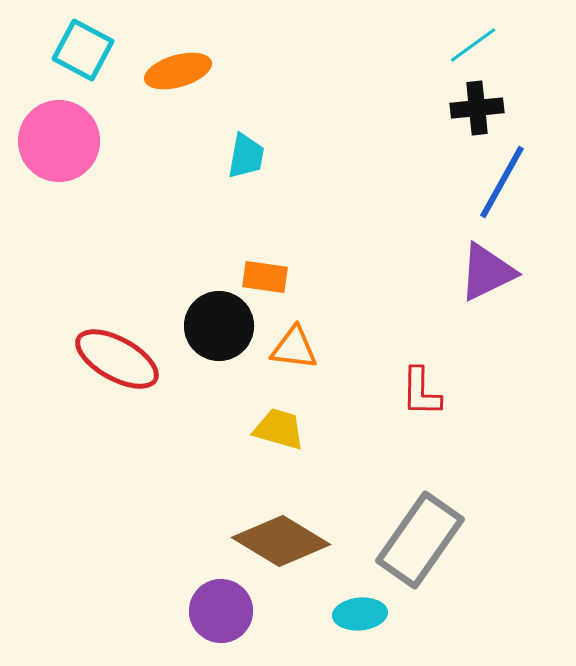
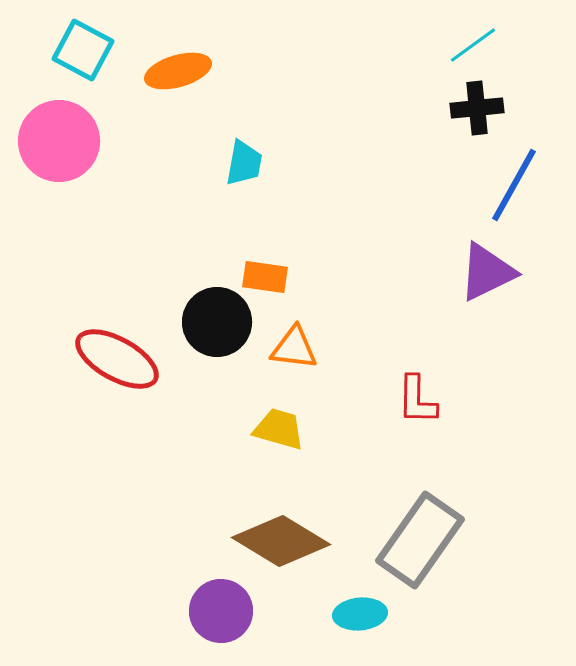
cyan trapezoid: moved 2 px left, 7 px down
blue line: moved 12 px right, 3 px down
black circle: moved 2 px left, 4 px up
red L-shape: moved 4 px left, 8 px down
